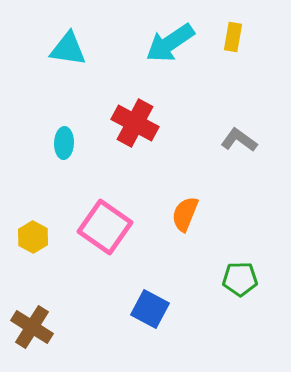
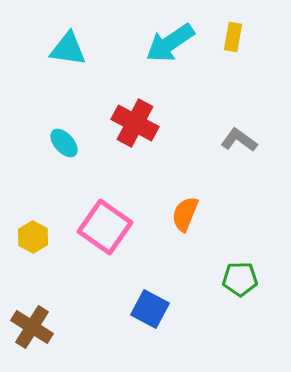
cyan ellipse: rotated 44 degrees counterclockwise
